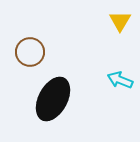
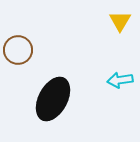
brown circle: moved 12 px left, 2 px up
cyan arrow: rotated 30 degrees counterclockwise
